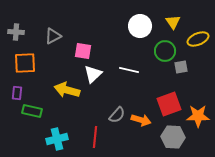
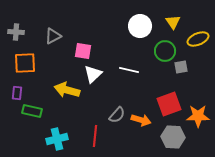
red line: moved 1 px up
